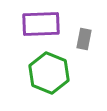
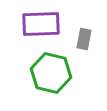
green hexagon: moved 2 px right; rotated 9 degrees counterclockwise
